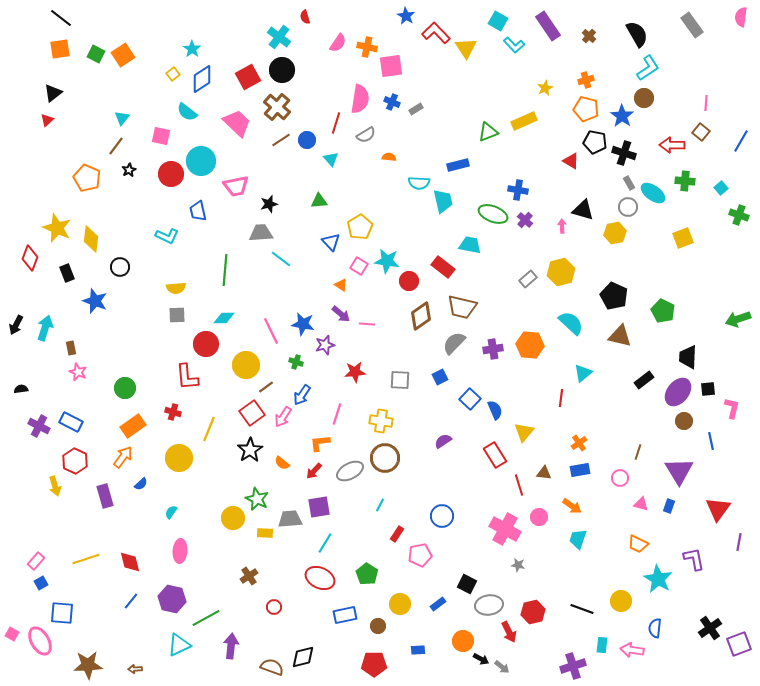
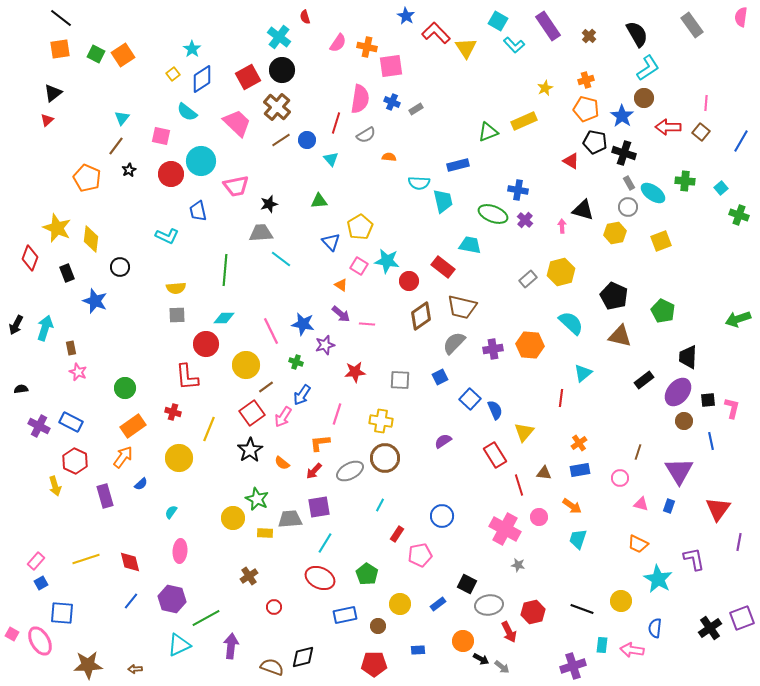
red arrow at (672, 145): moved 4 px left, 18 px up
yellow square at (683, 238): moved 22 px left, 3 px down
black square at (708, 389): moved 11 px down
purple square at (739, 644): moved 3 px right, 26 px up
